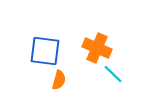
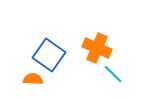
blue square: moved 4 px right, 4 px down; rotated 28 degrees clockwise
orange semicircle: moved 26 px left, 1 px up; rotated 102 degrees counterclockwise
